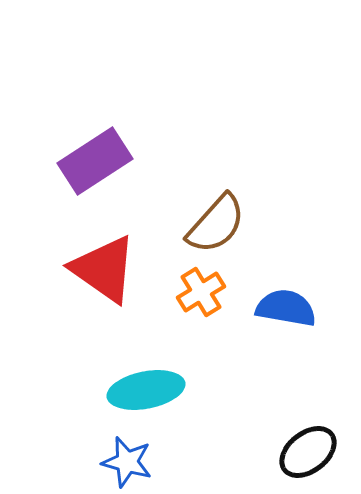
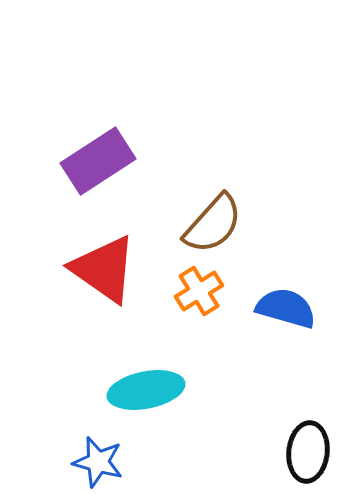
purple rectangle: moved 3 px right
brown semicircle: moved 3 px left
orange cross: moved 2 px left, 1 px up
blue semicircle: rotated 6 degrees clockwise
black ellipse: rotated 46 degrees counterclockwise
blue star: moved 29 px left
